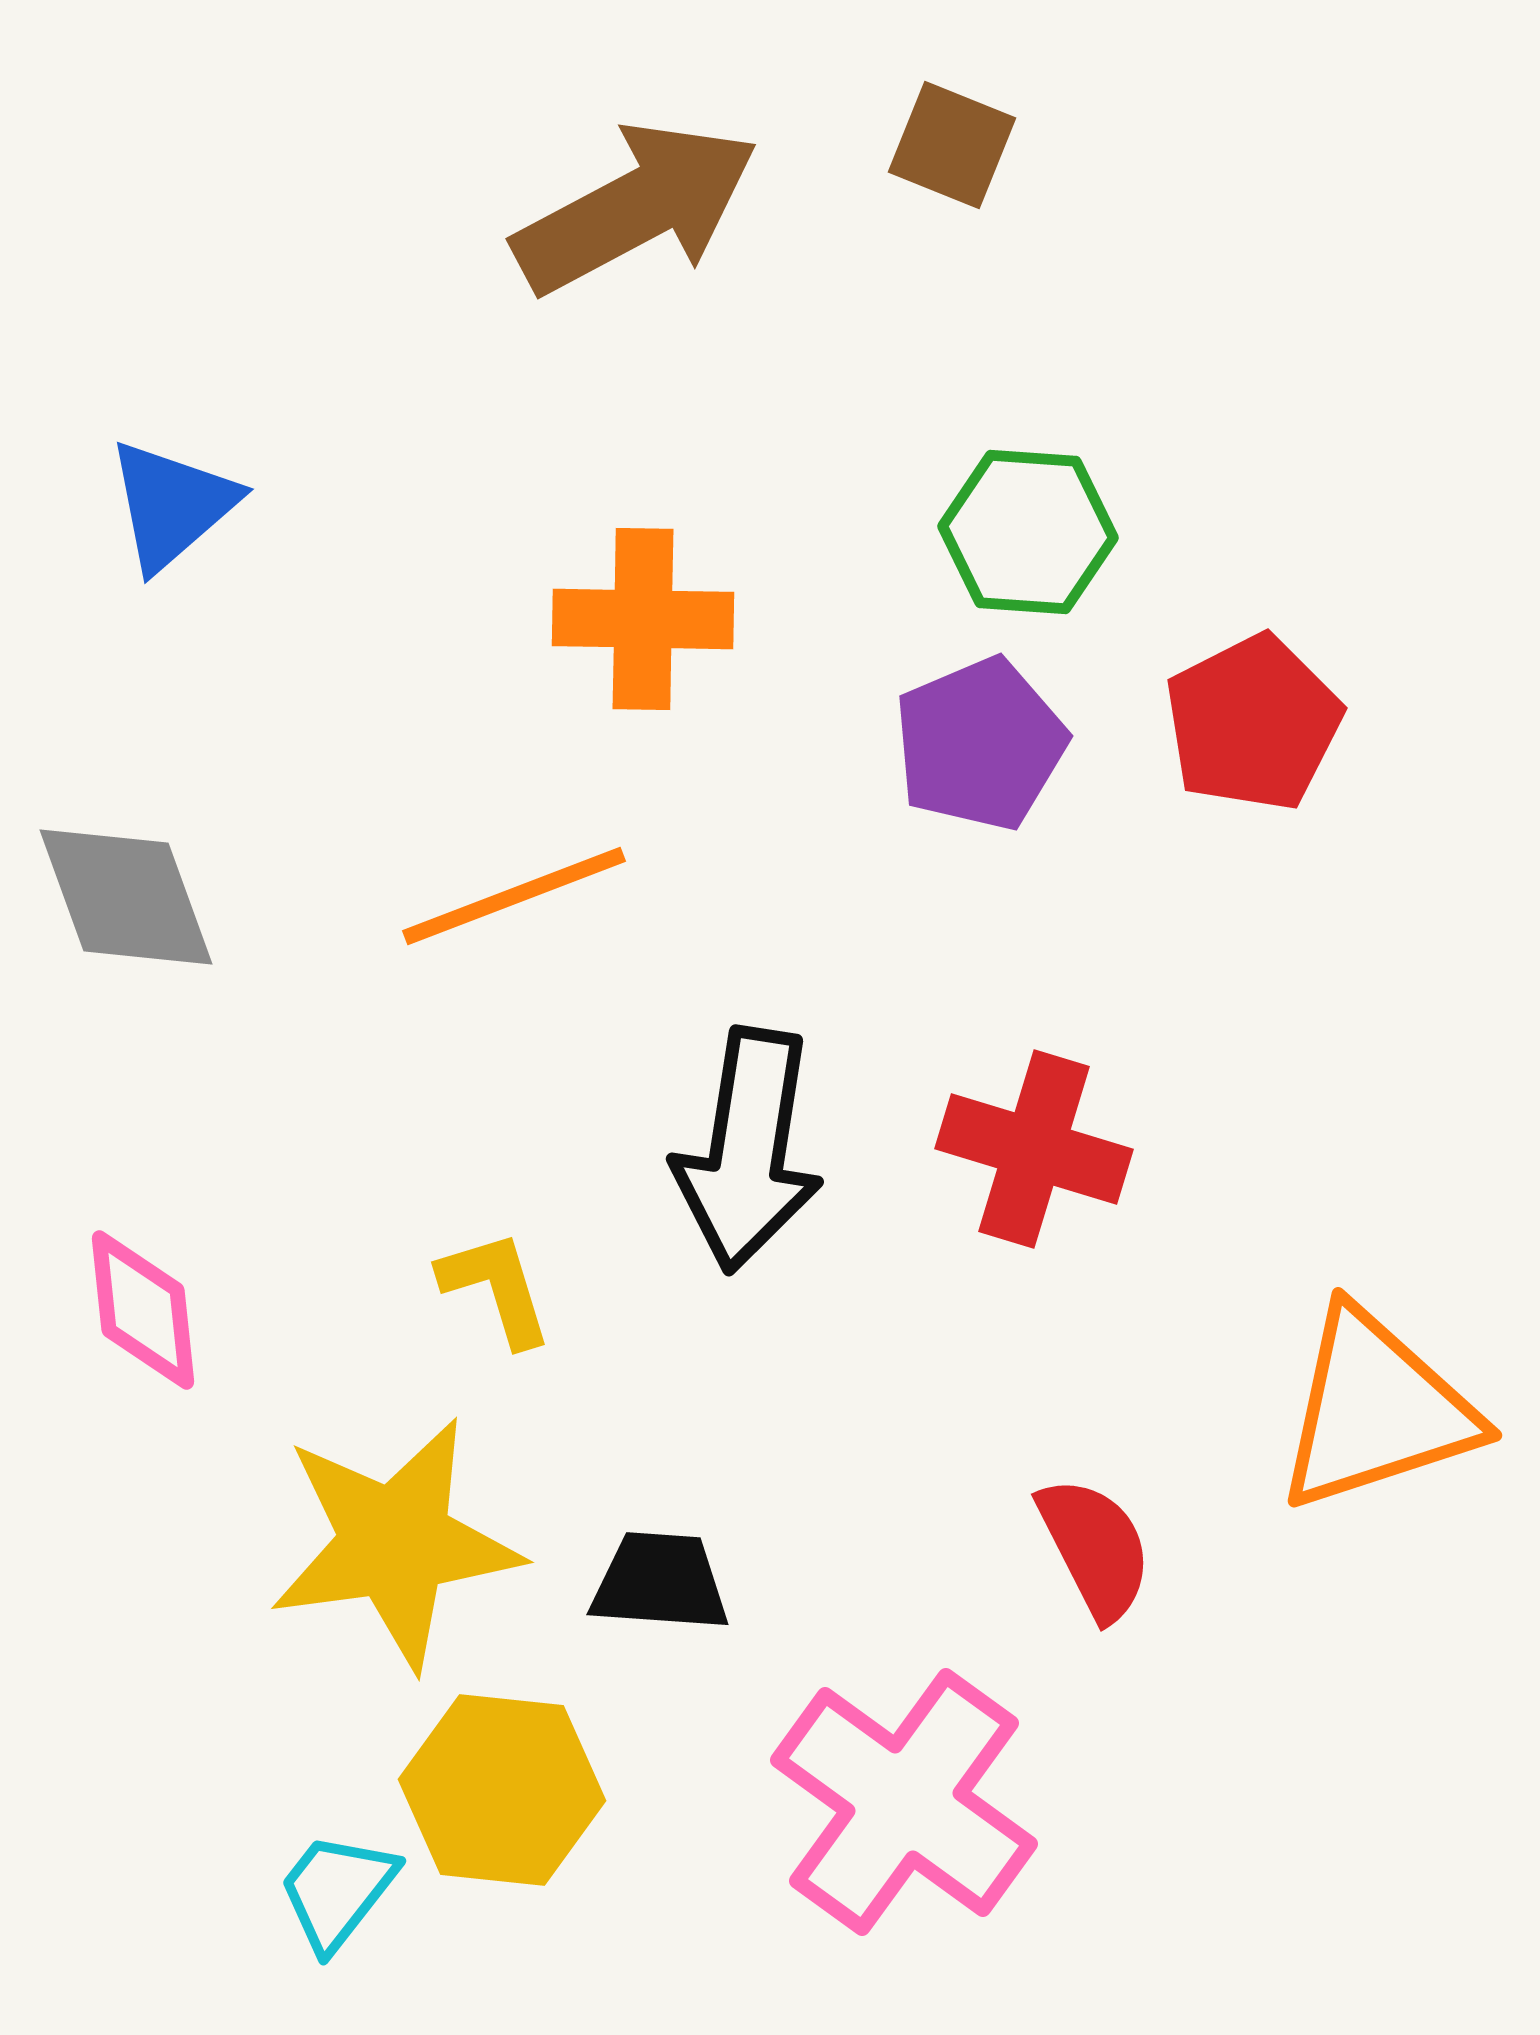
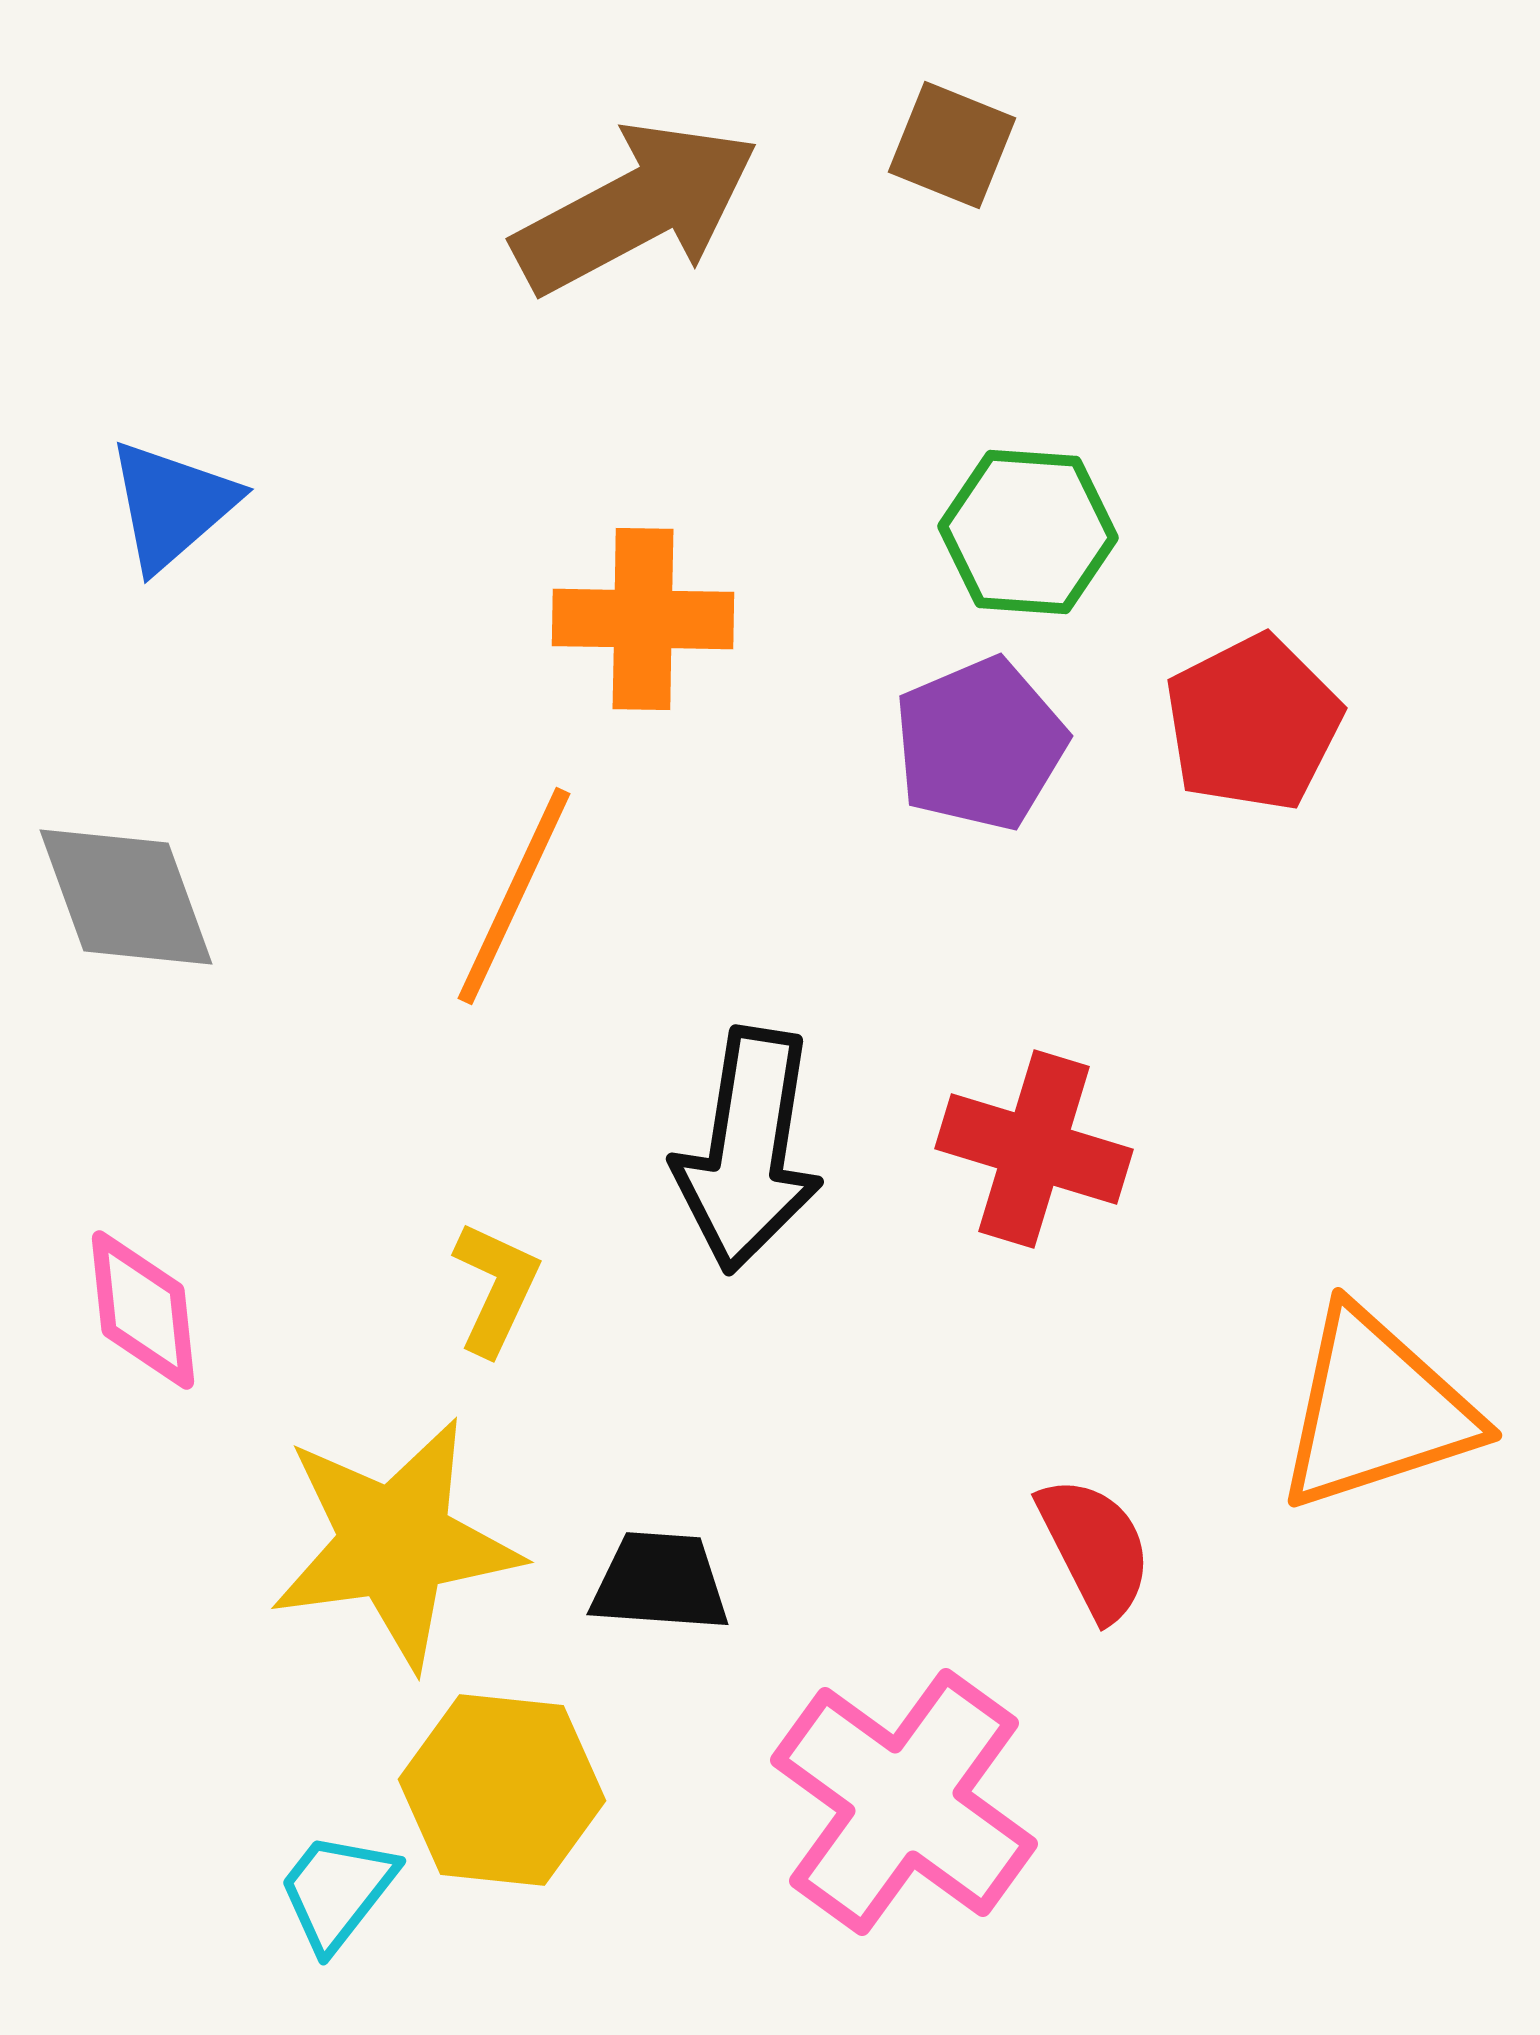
orange line: rotated 44 degrees counterclockwise
yellow L-shape: rotated 42 degrees clockwise
